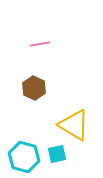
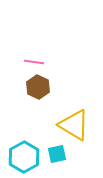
pink line: moved 6 px left, 18 px down; rotated 18 degrees clockwise
brown hexagon: moved 4 px right, 1 px up
cyan hexagon: rotated 16 degrees clockwise
